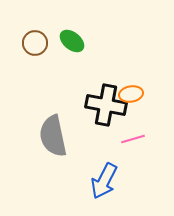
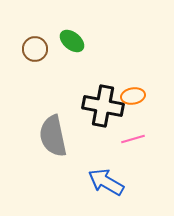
brown circle: moved 6 px down
orange ellipse: moved 2 px right, 2 px down
black cross: moved 3 px left, 1 px down
blue arrow: moved 2 px right, 1 px down; rotated 93 degrees clockwise
